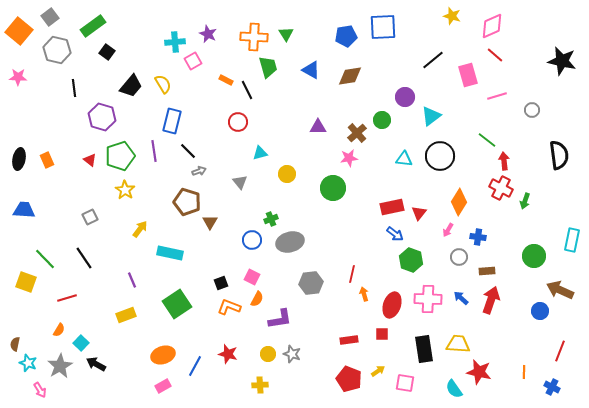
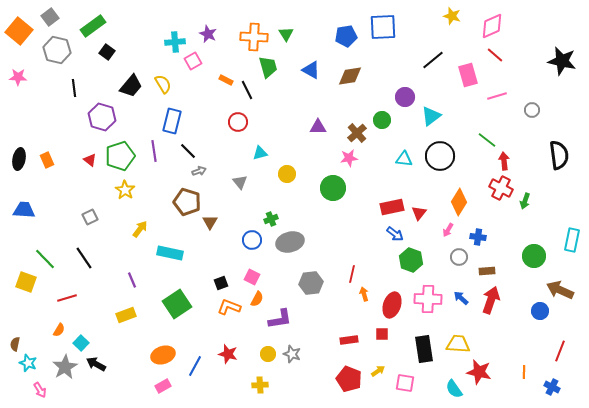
gray star at (60, 366): moved 5 px right, 1 px down
